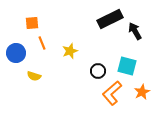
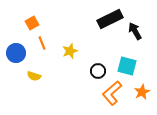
orange square: rotated 24 degrees counterclockwise
